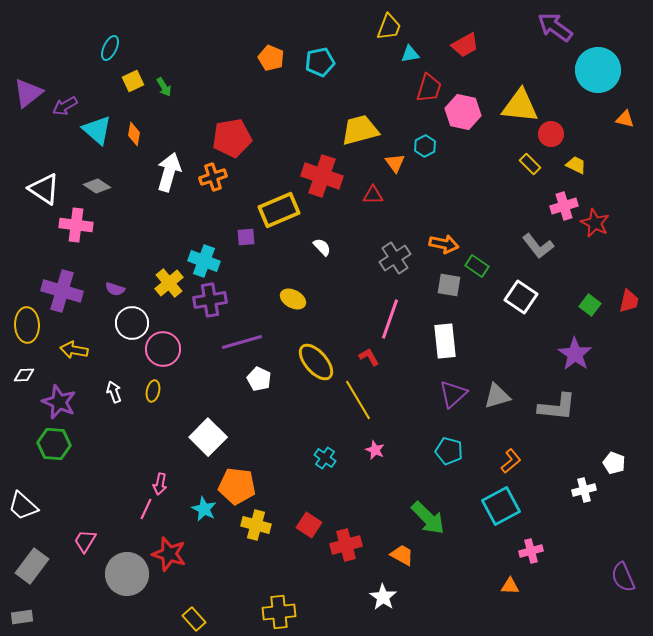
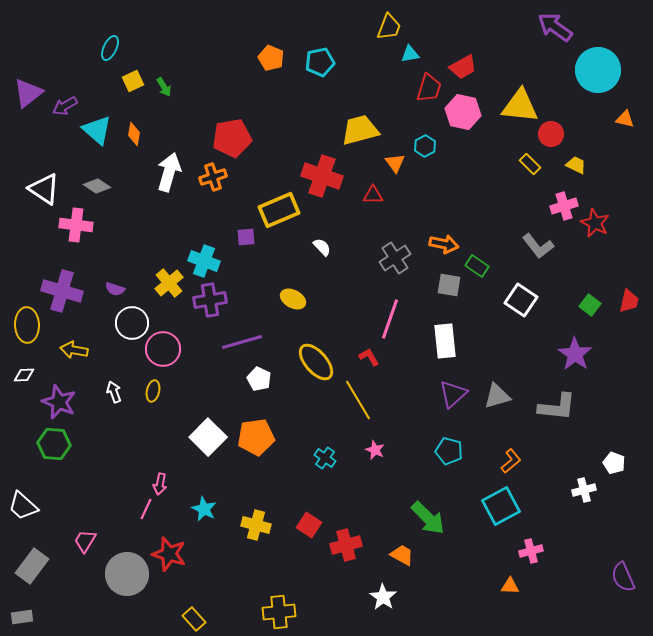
red trapezoid at (465, 45): moved 2 px left, 22 px down
white square at (521, 297): moved 3 px down
orange pentagon at (237, 486): moved 19 px right, 49 px up; rotated 15 degrees counterclockwise
